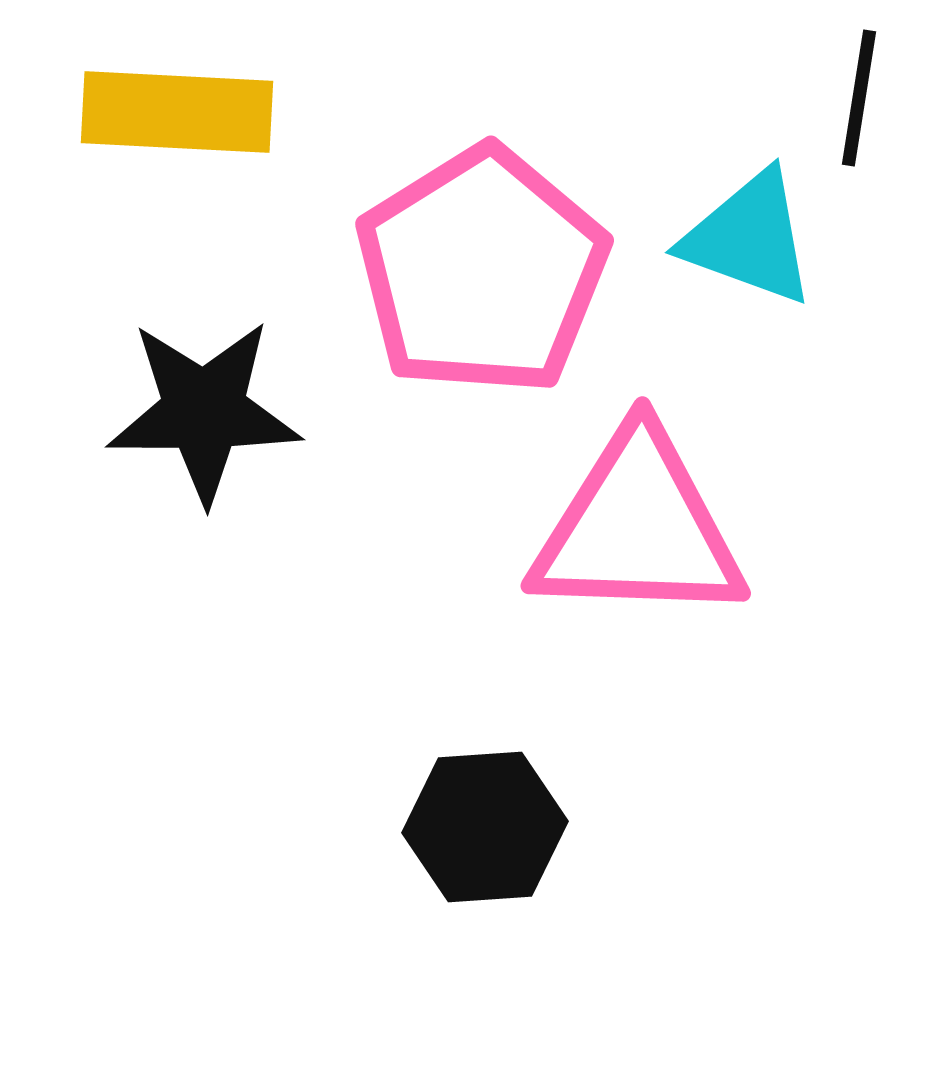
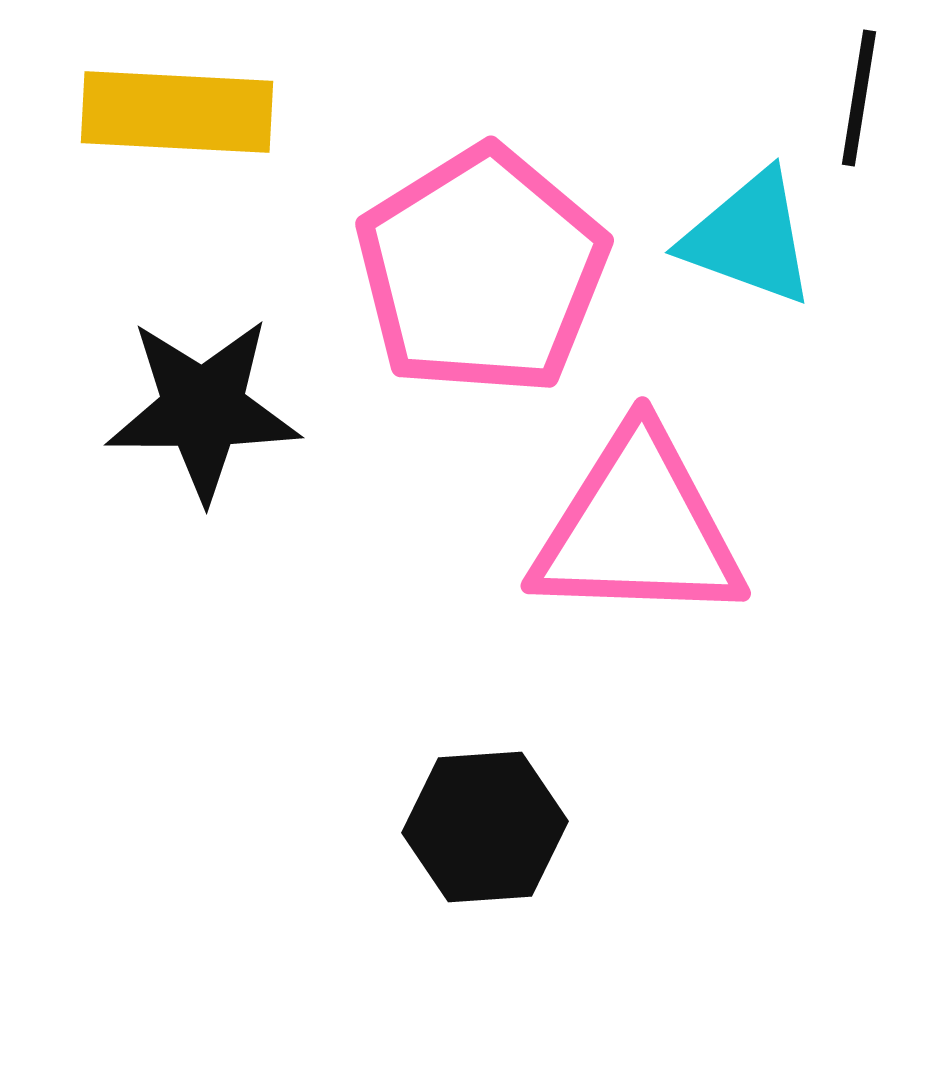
black star: moved 1 px left, 2 px up
